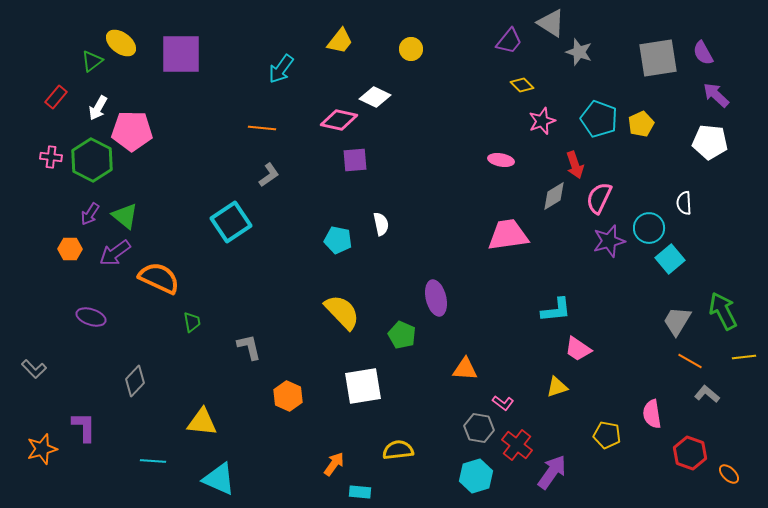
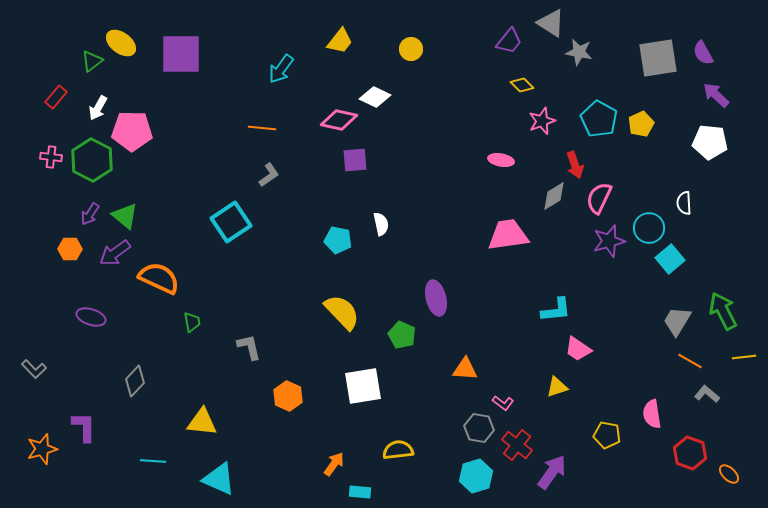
gray star at (579, 52): rotated 8 degrees counterclockwise
cyan pentagon at (599, 119): rotated 9 degrees clockwise
